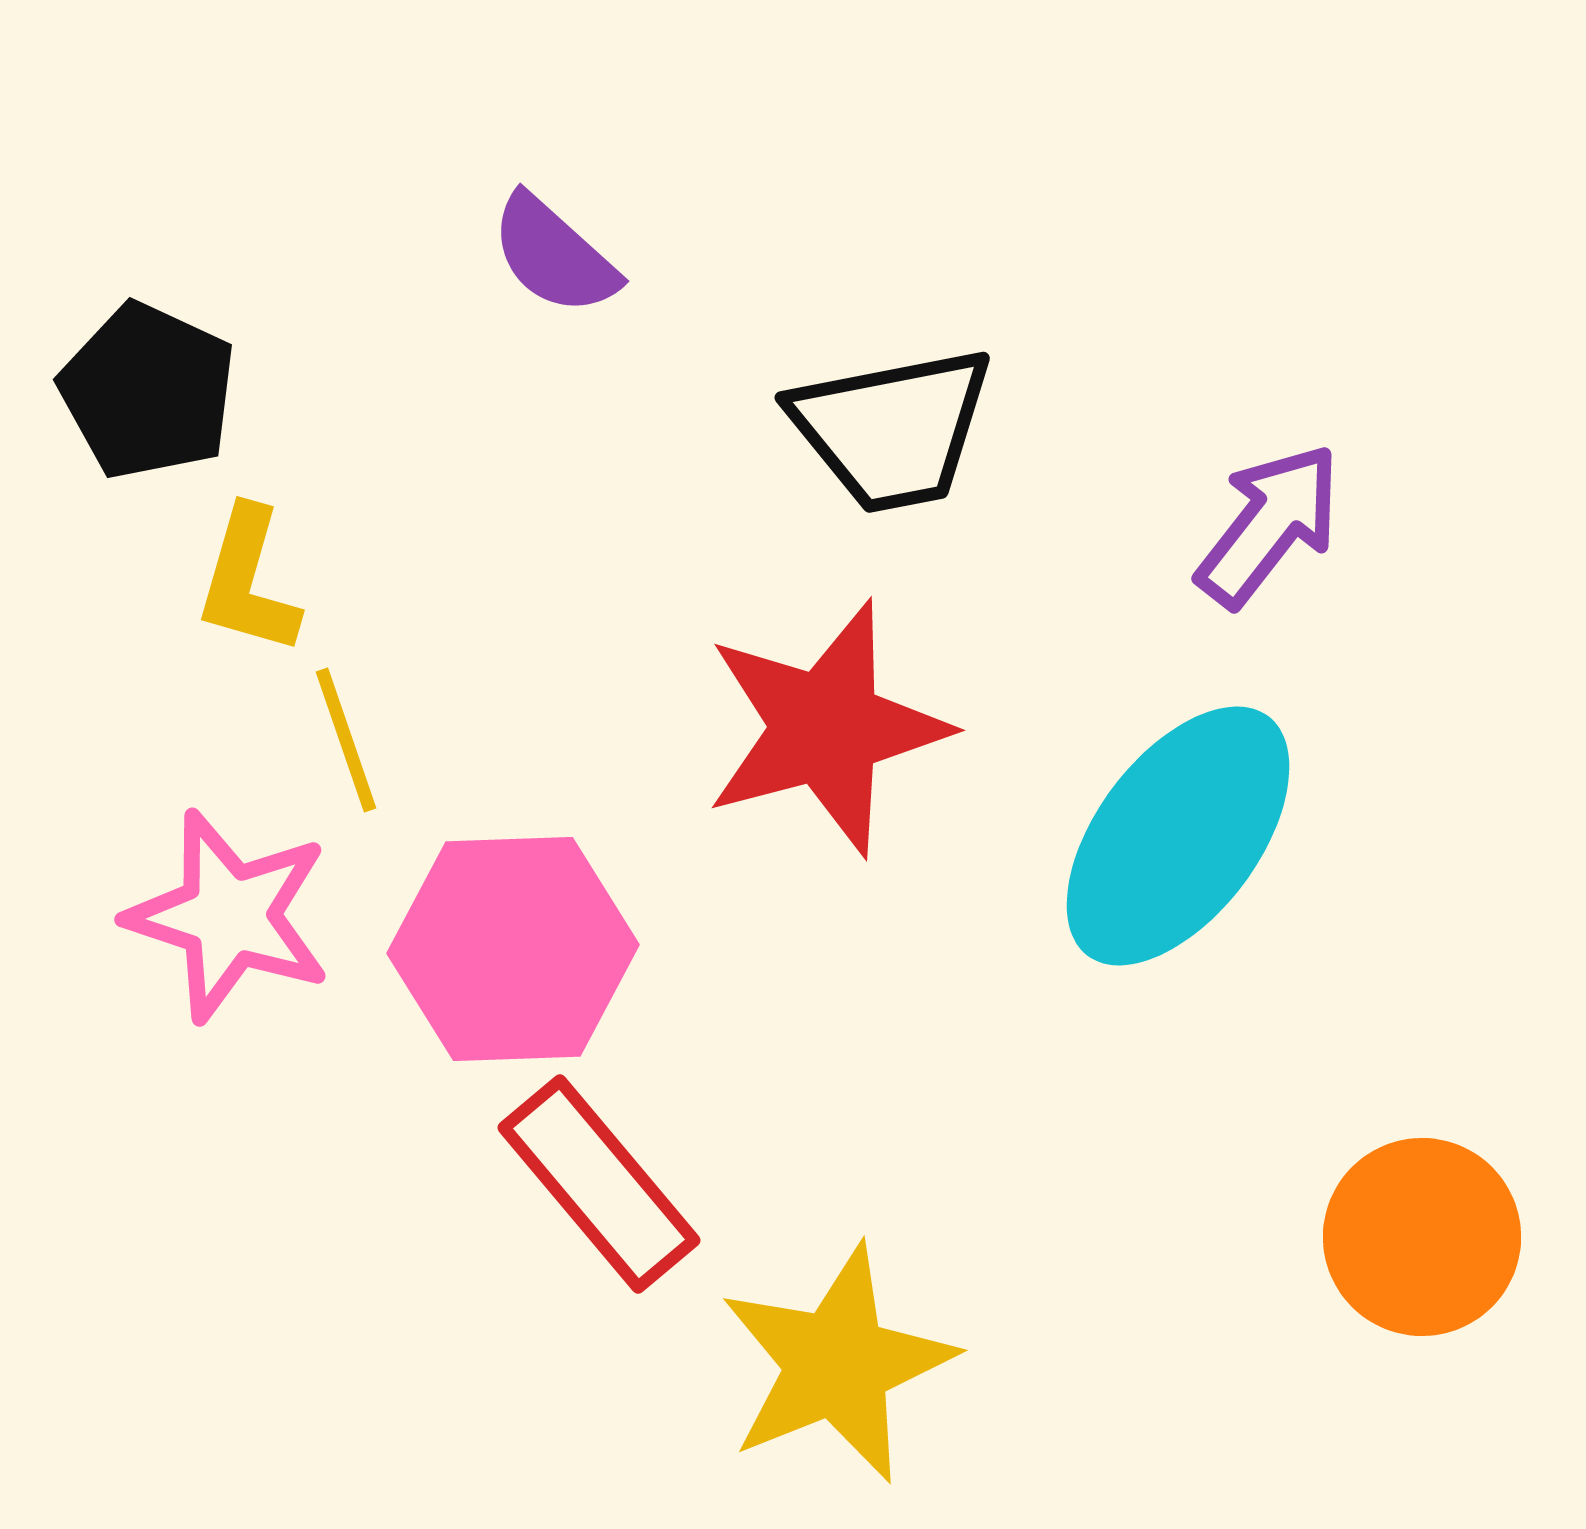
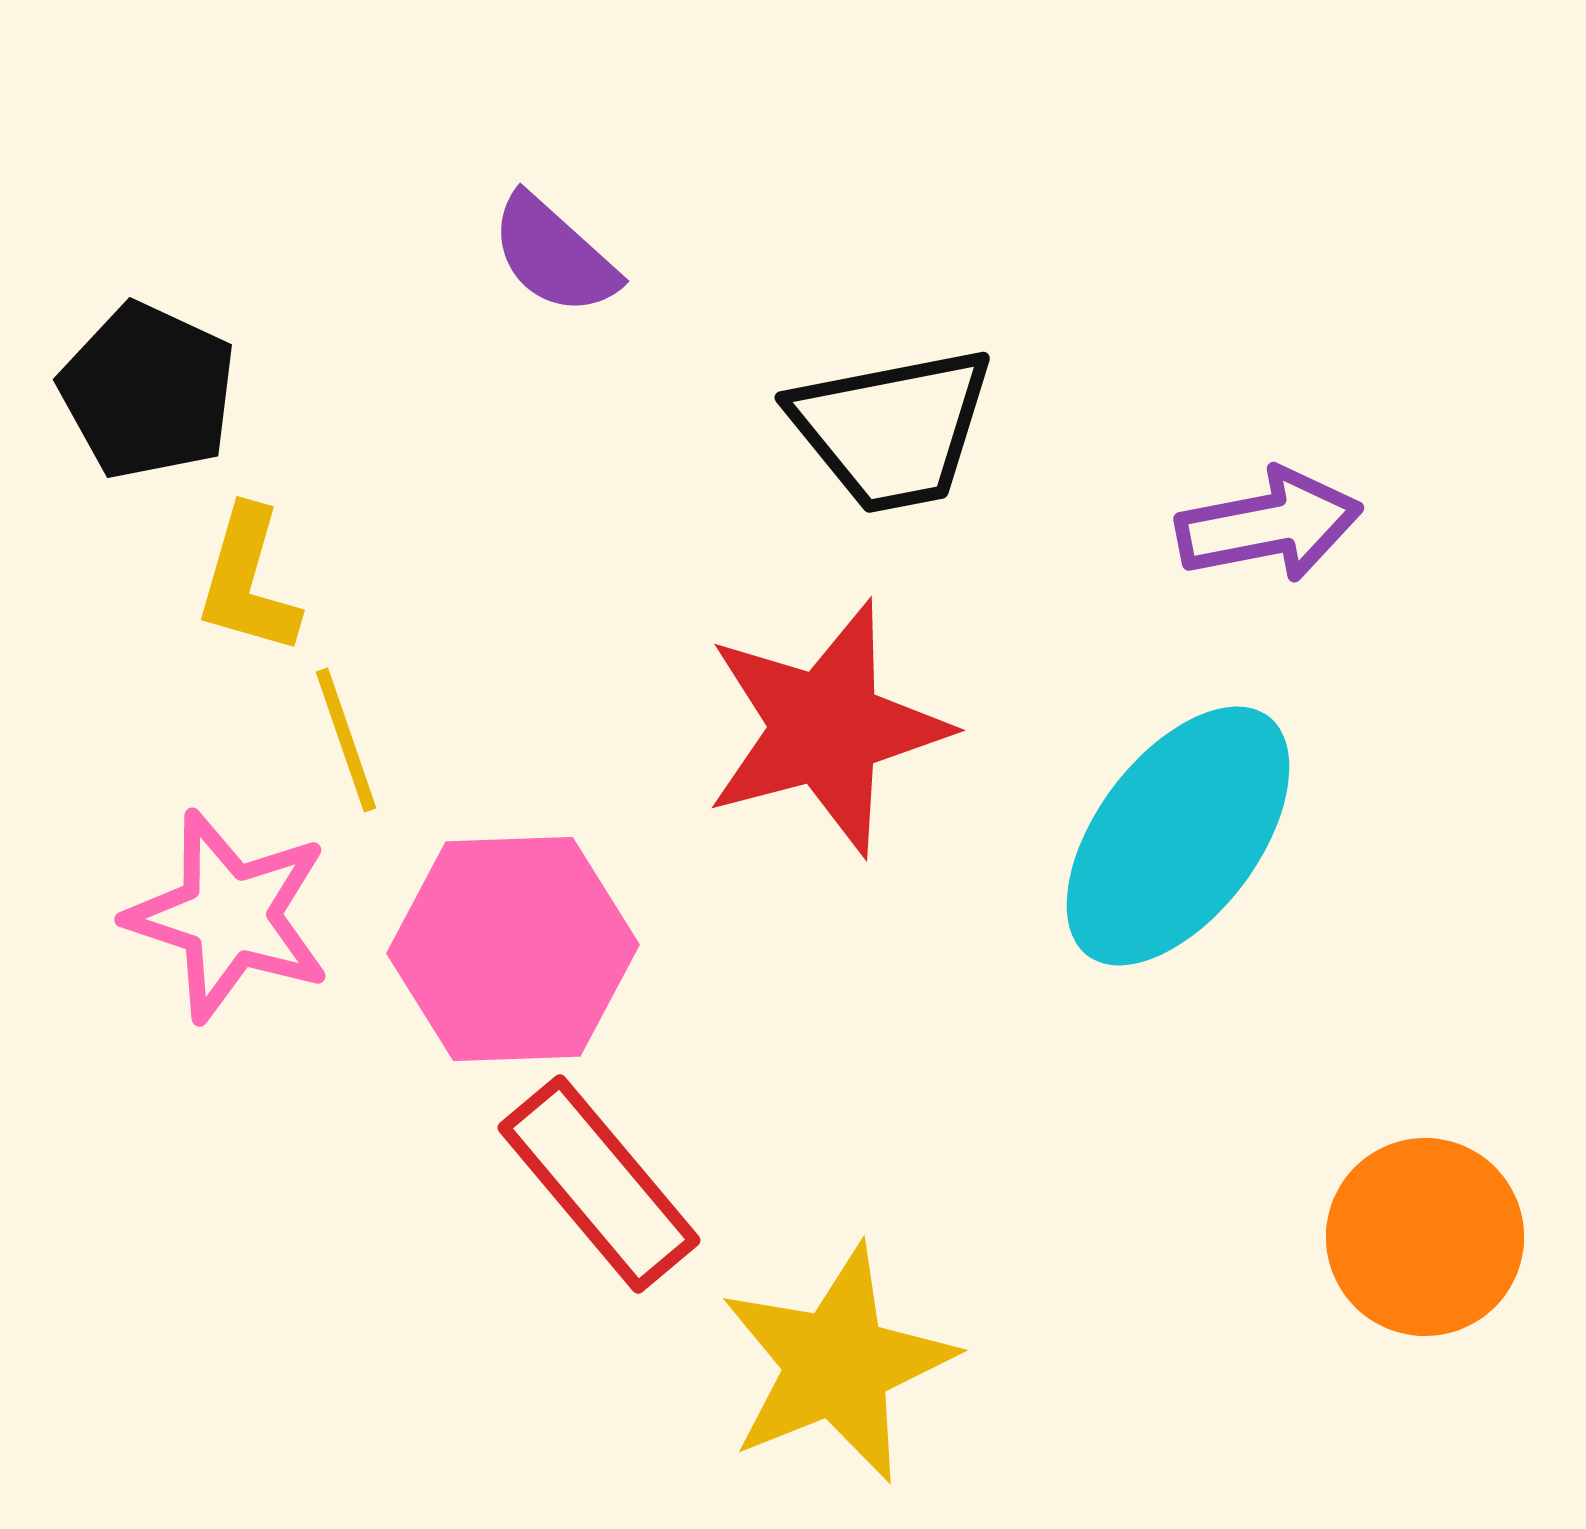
purple arrow: rotated 41 degrees clockwise
orange circle: moved 3 px right
